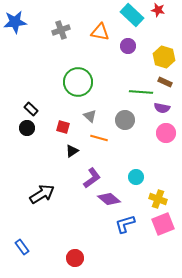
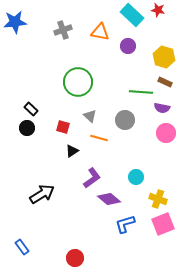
gray cross: moved 2 px right
